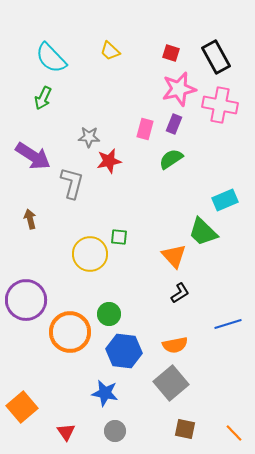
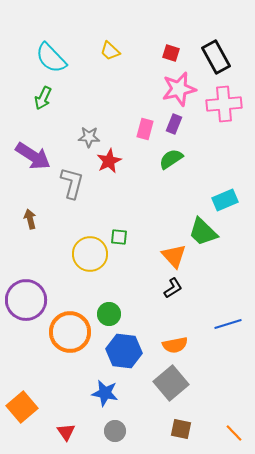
pink cross: moved 4 px right, 1 px up; rotated 16 degrees counterclockwise
red star: rotated 15 degrees counterclockwise
black L-shape: moved 7 px left, 5 px up
brown square: moved 4 px left
